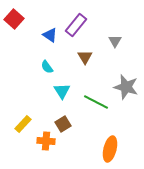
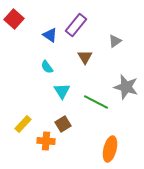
gray triangle: rotated 24 degrees clockwise
